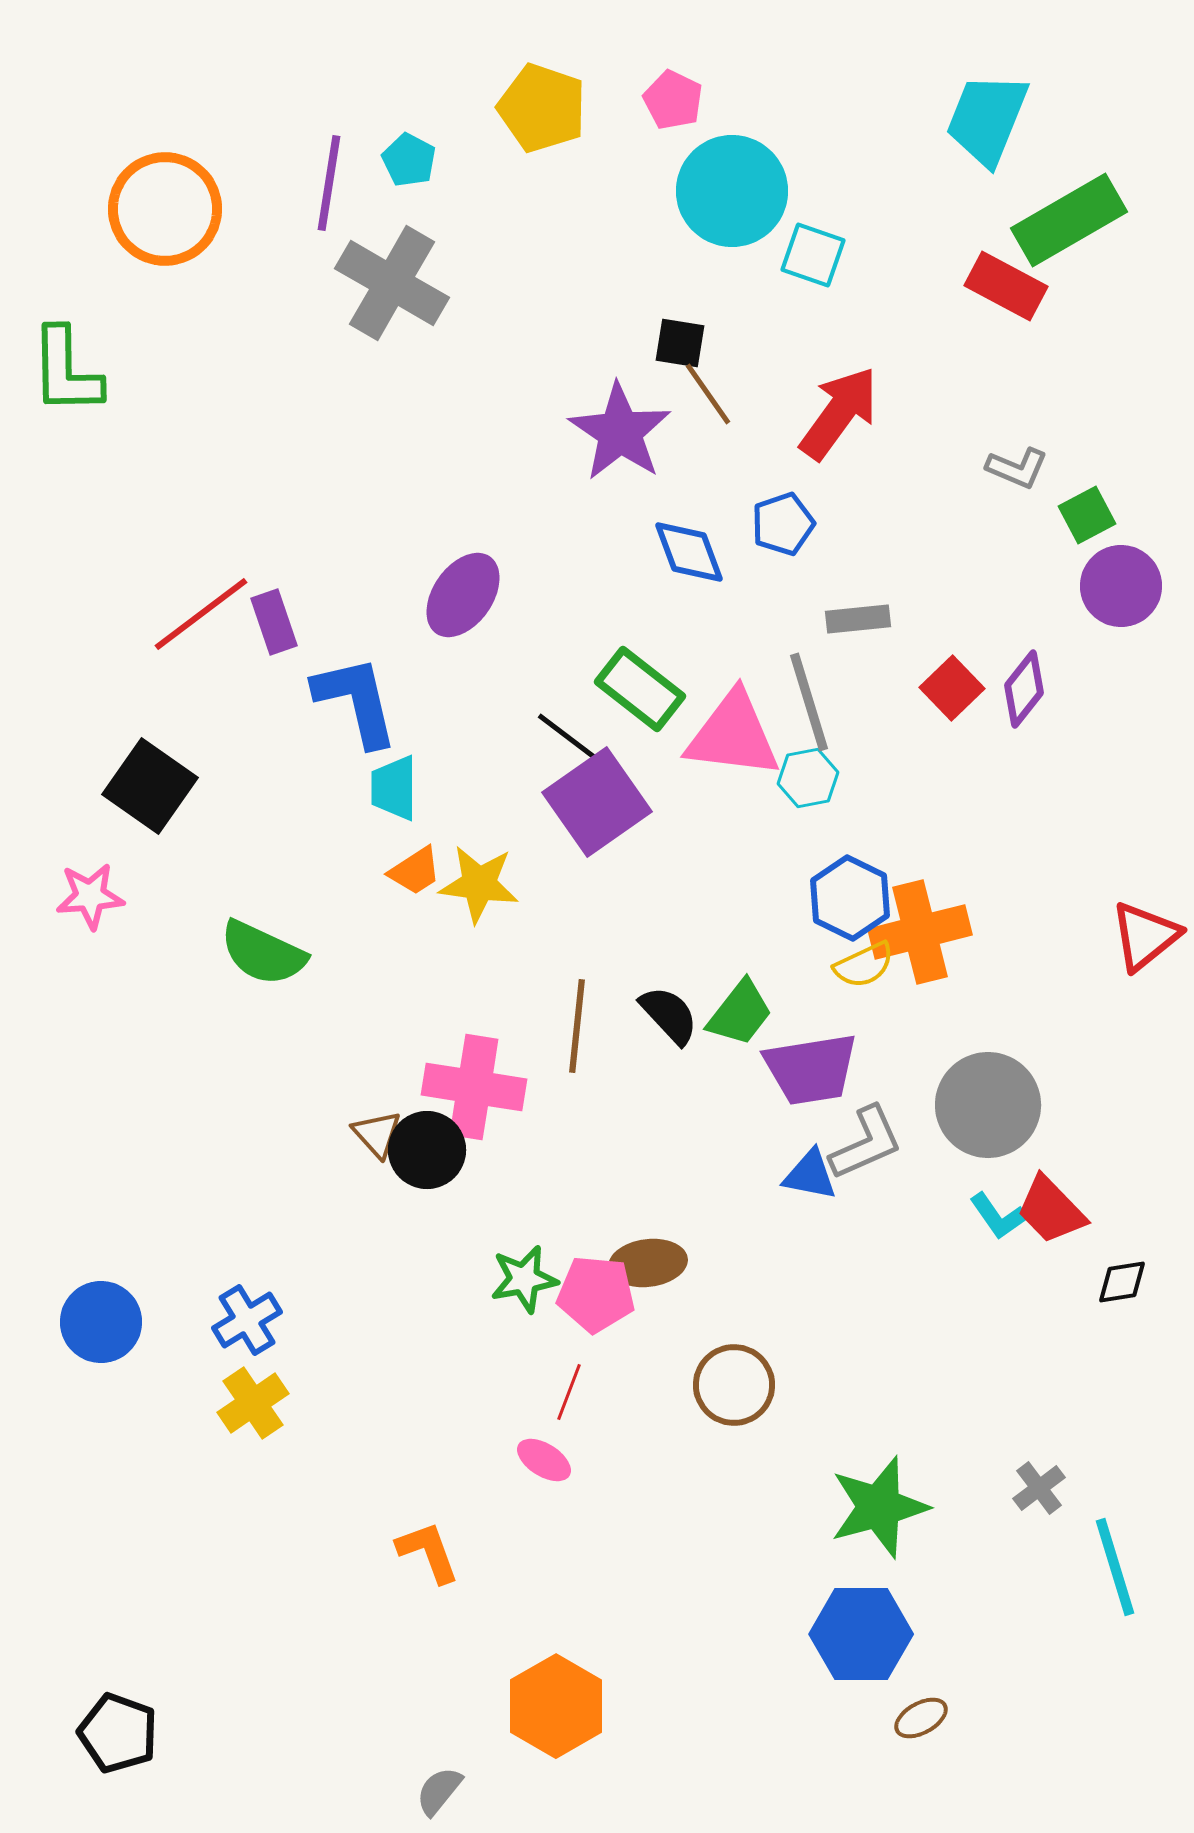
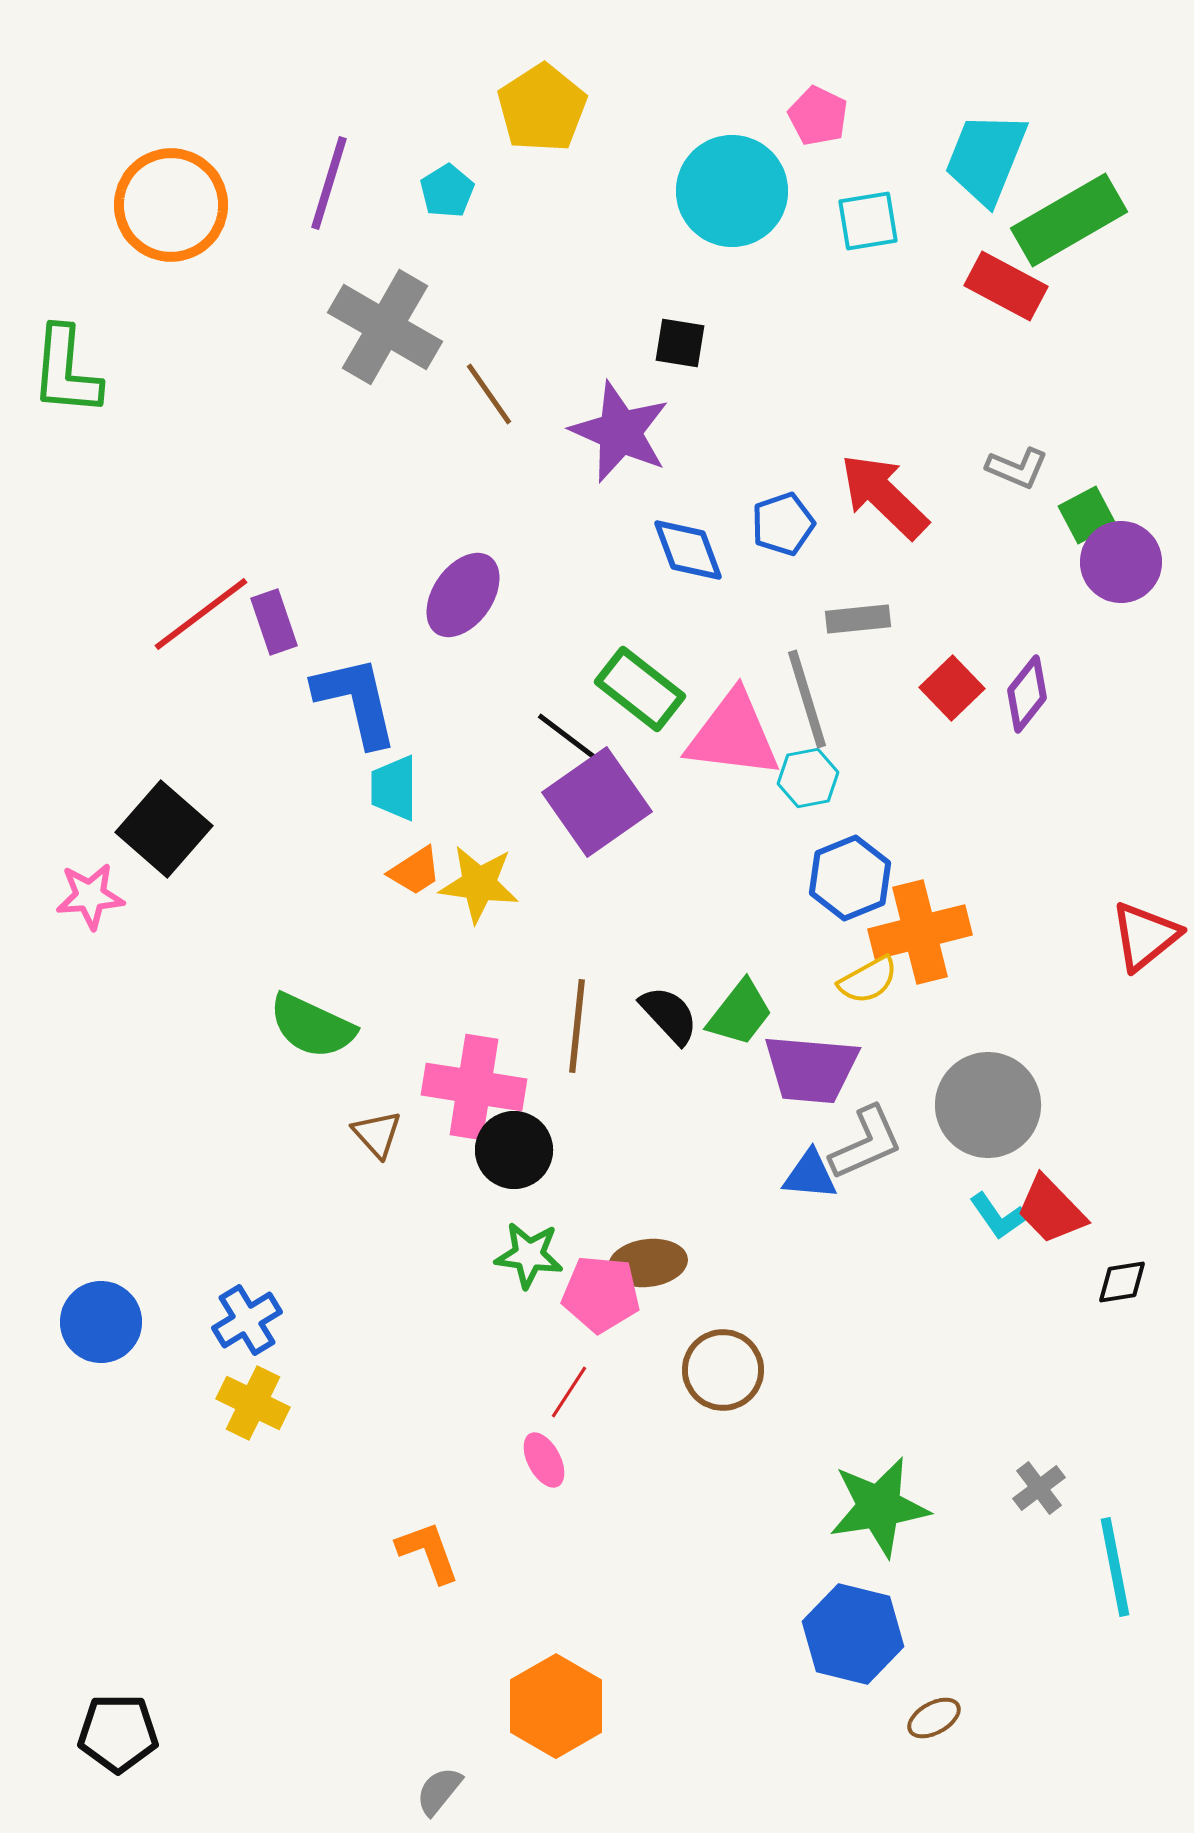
pink pentagon at (673, 100): moved 145 px right, 16 px down
yellow pentagon at (542, 108): rotated 20 degrees clockwise
cyan trapezoid at (987, 119): moved 1 px left, 39 px down
cyan pentagon at (409, 160): moved 38 px right, 31 px down; rotated 12 degrees clockwise
purple line at (329, 183): rotated 8 degrees clockwise
orange circle at (165, 209): moved 6 px right, 4 px up
cyan square at (813, 255): moved 55 px right, 34 px up; rotated 28 degrees counterclockwise
gray cross at (392, 283): moved 7 px left, 44 px down
green L-shape at (66, 371): rotated 6 degrees clockwise
brown line at (708, 394): moved 219 px left
red arrow at (839, 413): moved 45 px right, 83 px down; rotated 82 degrees counterclockwise
purple star at (620, 432): rotated 10 degrees counterclockwise
blue diamond at (689, 552): moved 1 px left, 2 px up
purple circle at (1121, 586): moved 24 px up
purple diamond at (1024, 689): moved 3 px right, 5 px down
gray line at (809, 702): moved 2 px left, 3 px up
black square at (150, 786): moved 14 px right, 43 px down; rotated 6 degrees clockwise
blue hexagon at (850, 898): moved 20 px up; rotated 12 degrees clockwise
green semicircle at (263, 953): moved 49 px right, 73 px down
yellow semicircle at (864, 965): moved 4 px right, 15 px down; rotated 4 degrees counterclockwise
purple trapezoid at (811, 1069): rotated 14 degrees clockwise
black circle at (427, 1150): moved 87 px right
blue triangle at (810, 1175): rotated 6 degrees counterclockwise
green star at (524, 1279): moved 5 px right, 24 px up; rotated 18 degrees clockwise
pink pentagon at (596, 1294): moved 5 px right
brown circle at (734, 1385): moved 11 px left, 15 px up
red line at (569, 1392): rotated 12 degrees clockwise
yellow cross at (253, 1403): rotated 30 degrees counterclockwise
pink ellipse at (544, 1460): rotated 30 degrees clockwise
green star at (879, 1507): rotated 6 degrees clockwise
cyan line at (1115, 1567): rotated 6 degrees clockwise
blue hexagon at (861, 1634): moved 8 px left; rotated 14 degrees clockwise
brown ellipse at (921, 1718): moved 13 px right
black pentagon at (118, 1733): rotated 20 degrees counterclockwise
